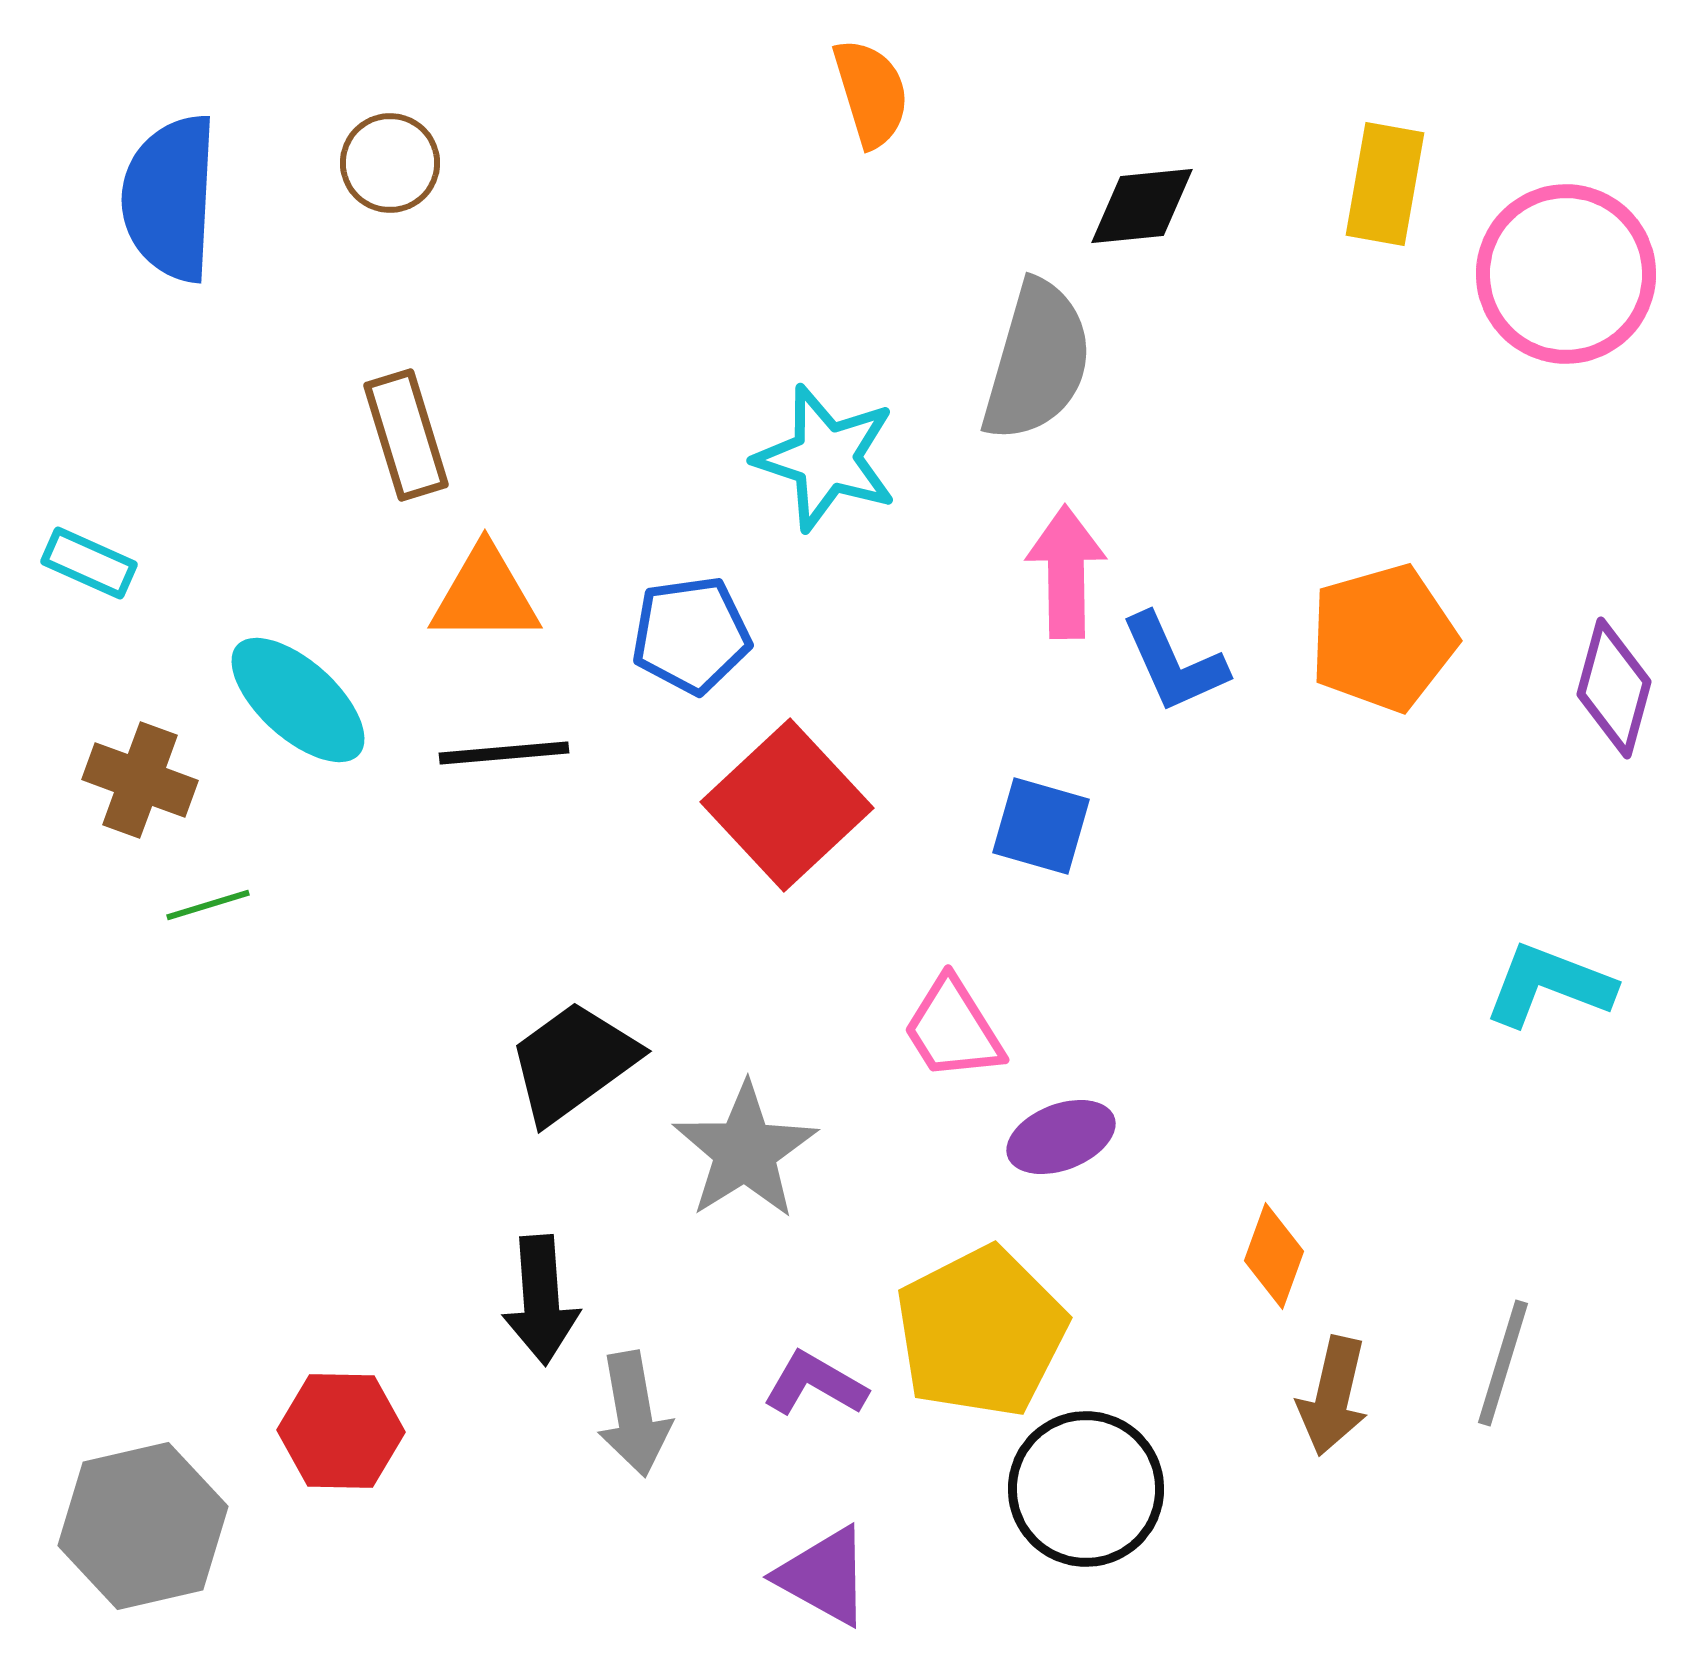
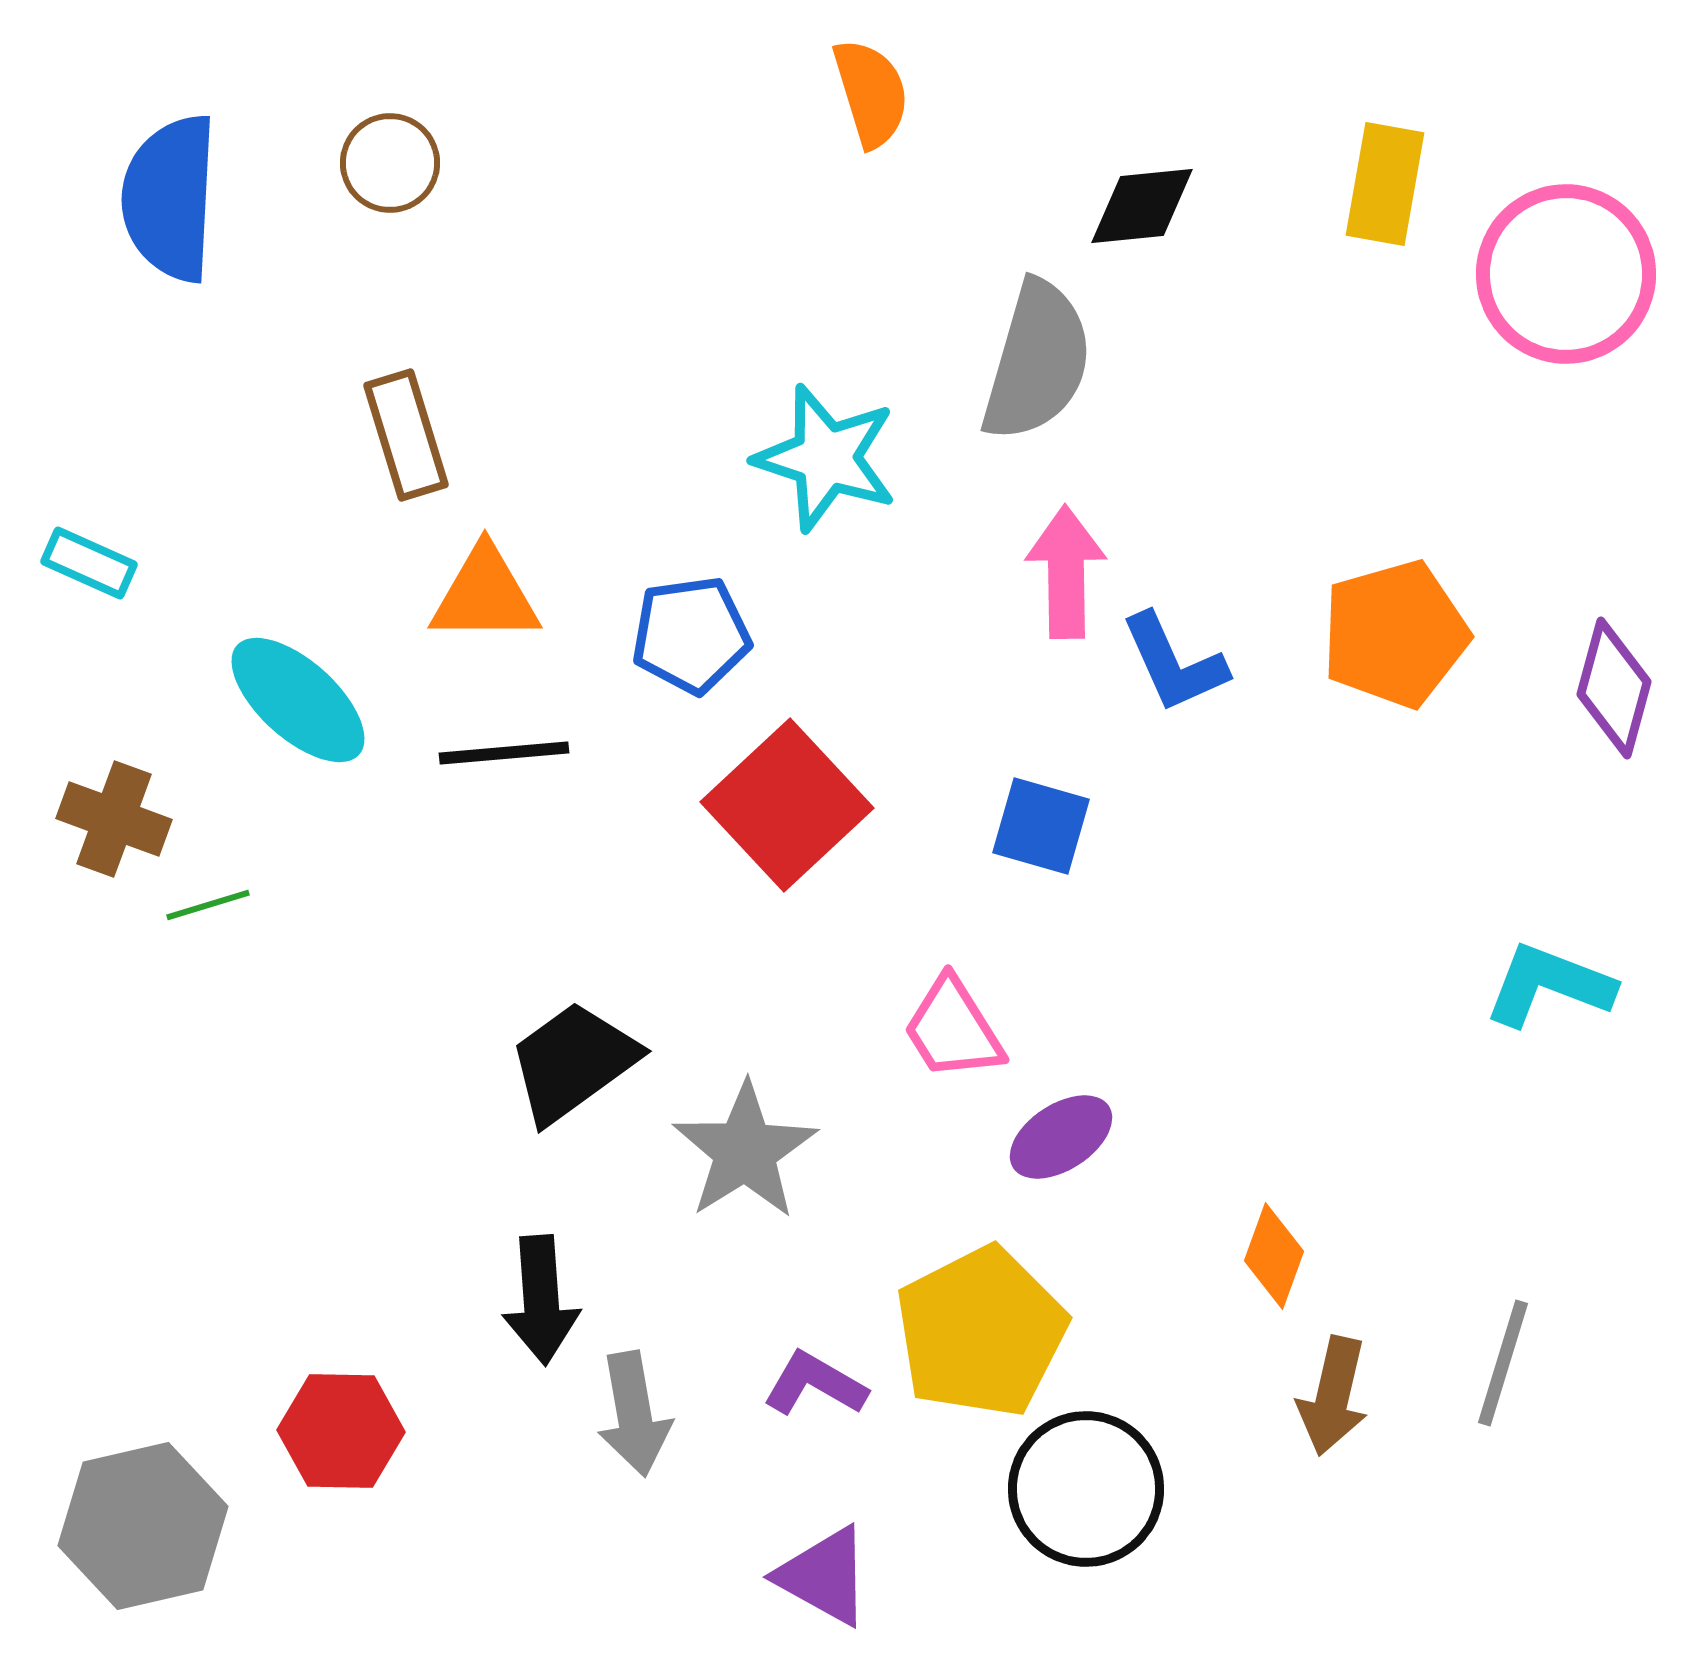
orange pentagon: moved 12 px right, 4 px up
brown cross: moved 26 px left, 39 px down
purple ellipse: rotated 12 degrees counterclockwise
